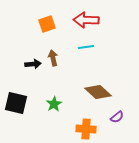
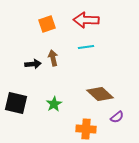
brown diamond: moved 2 px right, 2 px down
